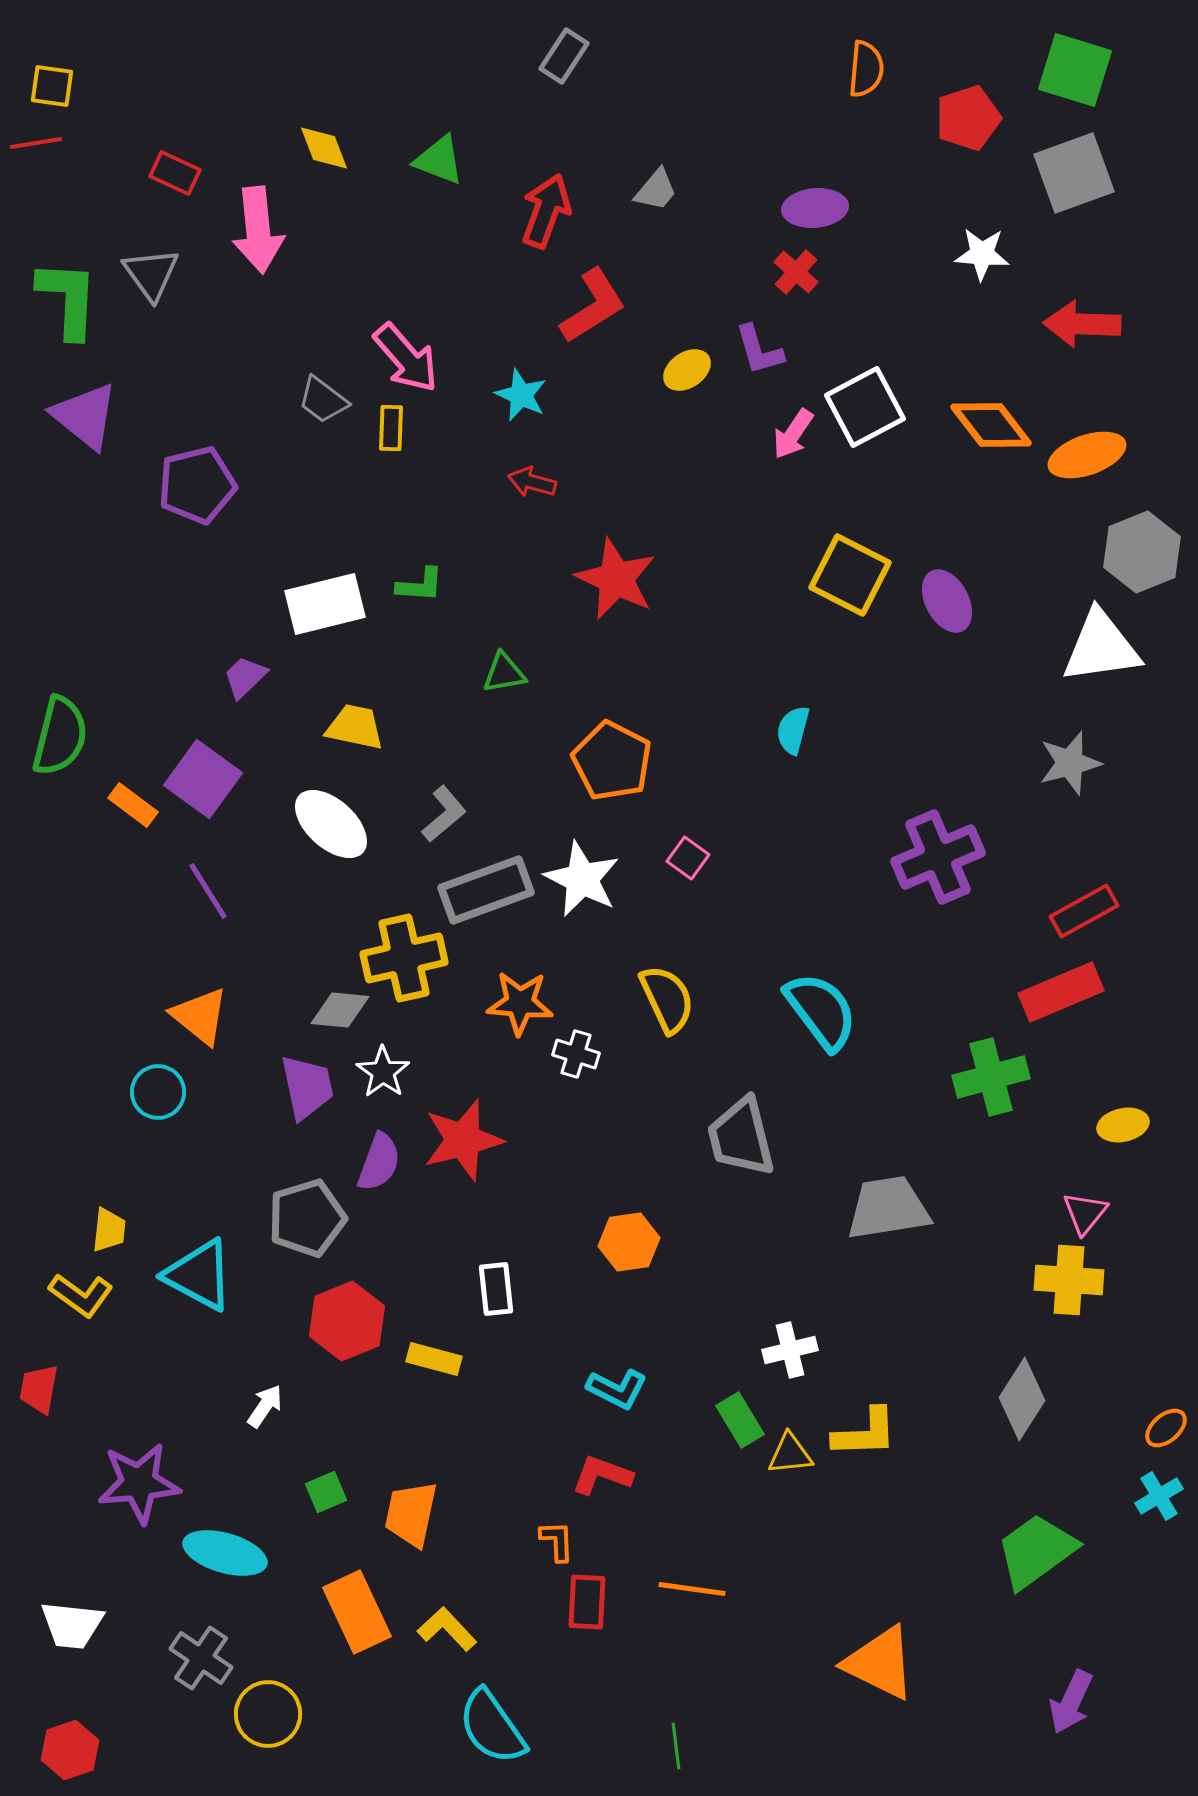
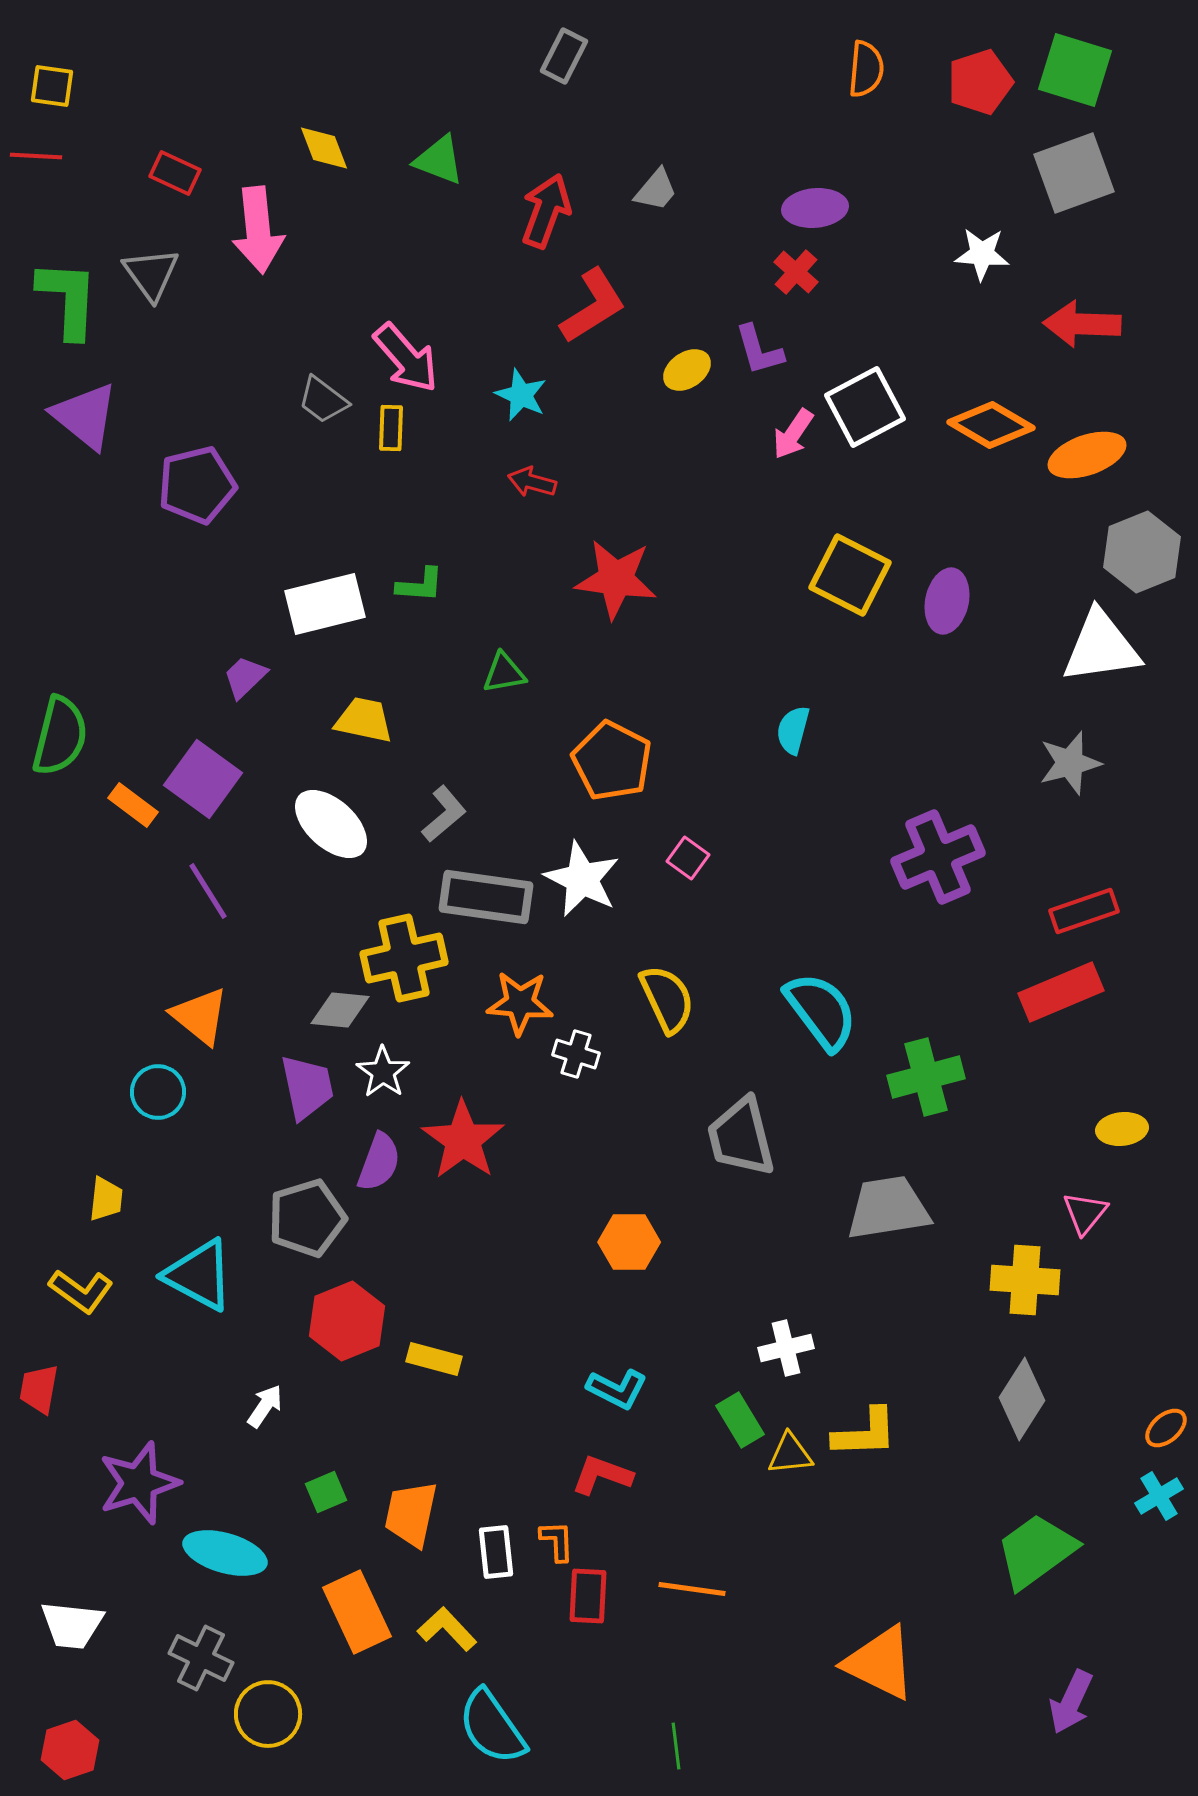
gray rectangle at (564, 56): rotated 6 degrees counterclockwise
red pentagon at (968, 118): moved 12 px right, 36 px up
red line at (36, 143): moved 13 px down; rotated 12 degrees clockwise
orange diamond at (991, 425): rotated 22 degrees counterclockwise
red star at (616, 579): rotated 18 degrees counterclockwise
purple ellipse at (947, 601): rotated 40 degrees clockwise
yellow trapezoid at (355, 727): moved 9 px right, 7 px up
gray rectangle at (486, 890): moved 7 px down; rotated 28 degrees clockwise
red rectangle at (1084, 911): rotated 10 degrees clockwise
green cross at (991, 1077): moved 65 px left
yellow ellipse at (1123, 1125): moved 1 px left, 4 px down; rotated 6 degrees clockwise
red star at (463, 1140): rotated 22 degrees counterclockwise
yellow trapezoid at (109, 1230): moved 3 px left, 31 px up
orange hexagon at (629, 1242): rotated 8 degrees clockwise
yellow cross at (1069, 1280): moved 44 px left
white rectangle at (496, 1289): moved 263 px down
yellow L-shape at (81, 1295): moved 4 px up
white cross at (790, 1350): moved 4 px left, 2 px up
purple star at (139, 1483): rotated 12 degrees counterclockwise
red rectangle at (587, 1602): moved 1 px right, 6 px up
gray cross at (201, 1658): rotated 8 degrees counterclockwise
